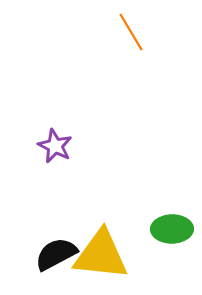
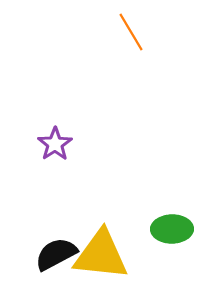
purple star: moved 2 px up; rotated 12 degrees clockwise
